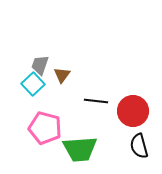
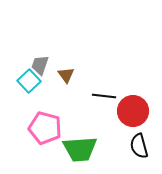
brown triangle: moved 4 px right; rotated 12 degrees counterclockwise
cyan square: moved 4 px left, 3 px up
black line: moved 8 px right, 5 px up
